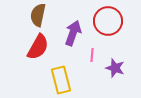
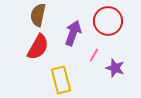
pink line: moved 2 px right; rotated 24 degrees clockwise
